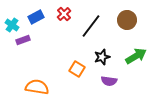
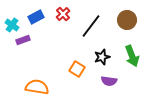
red cross: moved 1 px left
green arrow: moved 4 px left; rotated 100 degrees clockwise
